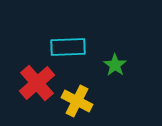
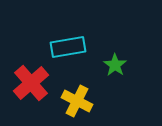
cyan rectangle: rotated 8 degrees counterclockwise
red cross: moved 6 px left
